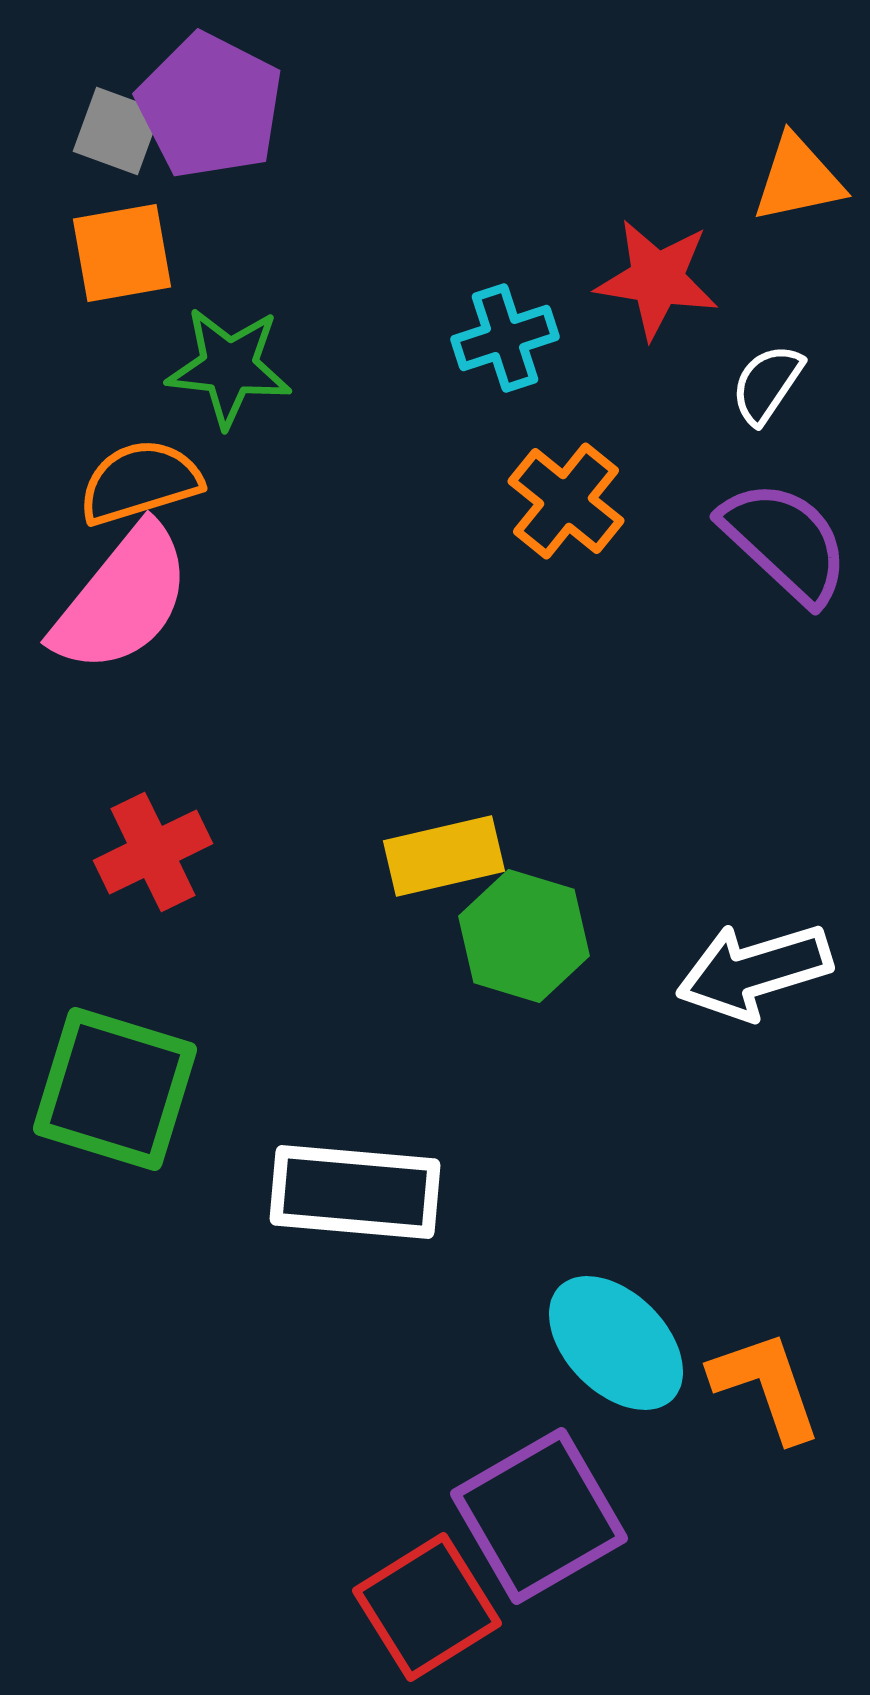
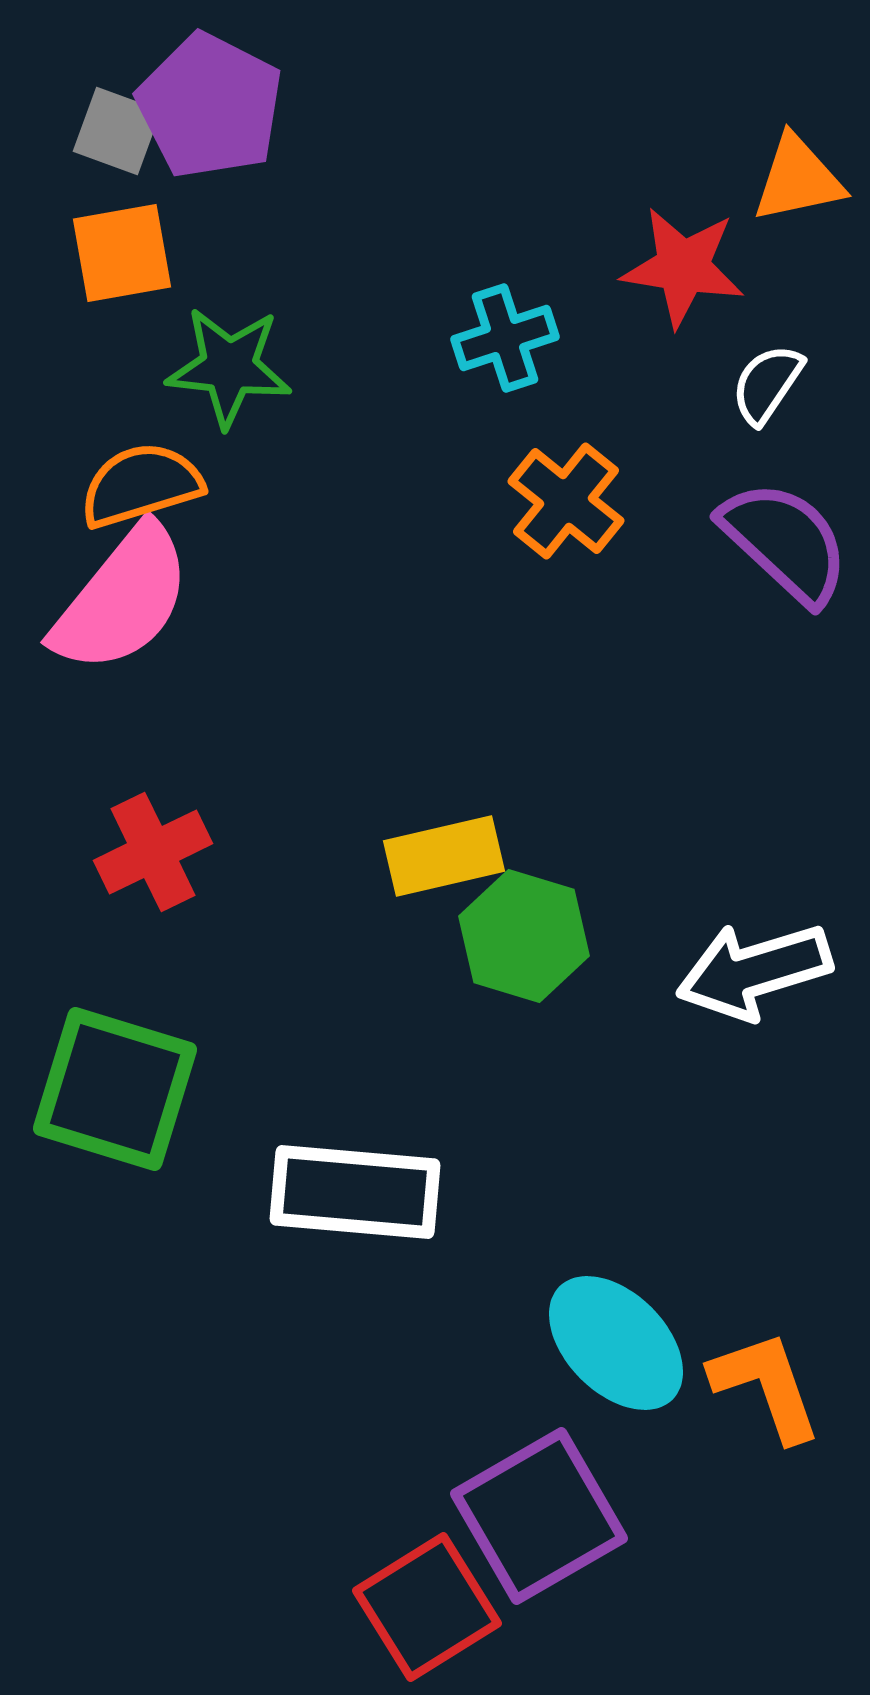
red star: moved 26 px right, 12 px up
orange semicircle: moved 1 px right, 3 px down
